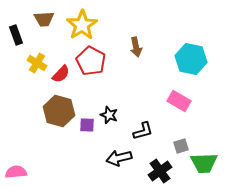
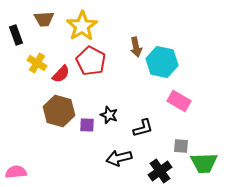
yellow star: moved 1 px down
cyan hexagon: moved 29 px left, 3 px down
black L-shape: moved 3 px up
gray square: rotated 21 degrees clockwise
